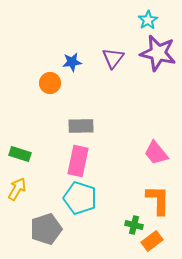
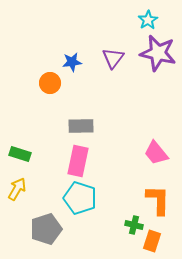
orange rectangle: rotated 35 degrees counterclockwise
